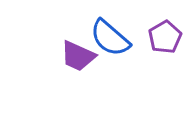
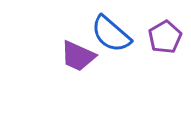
blue semicircle: moved 1 px right, 4 px up
